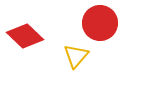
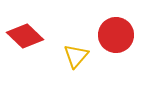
red circle: moved 16 px right, 12 px down
